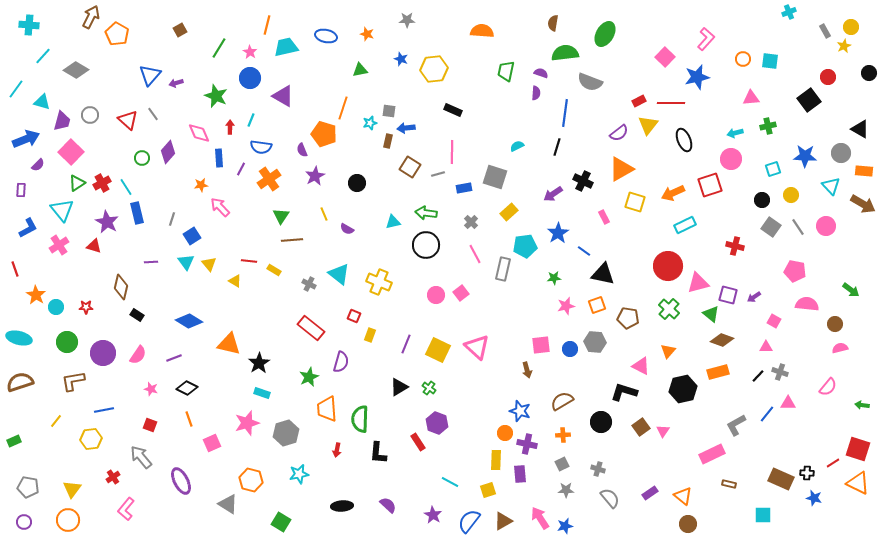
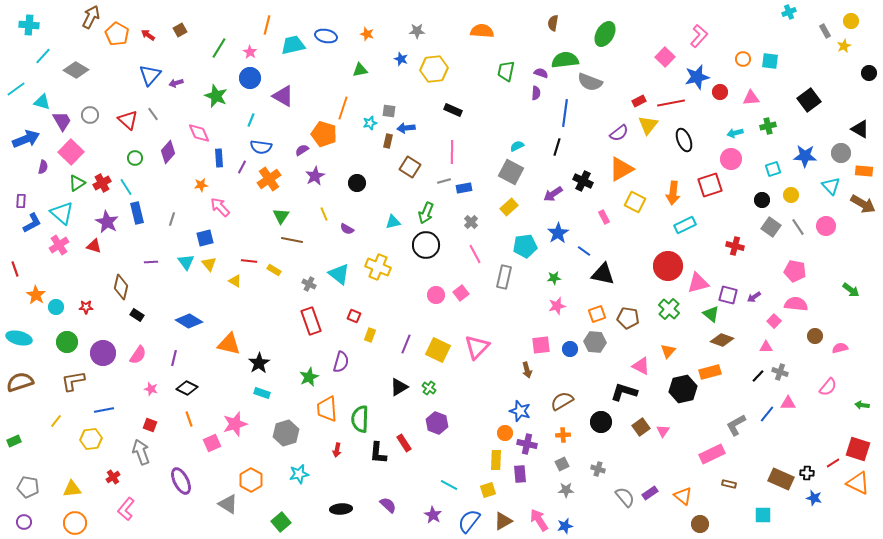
gray star at (407, 20): moved 10 px right, 11 px down
yellow circle at (851, 27): moved 6 px up
pink L-shape at (706, 39): moved 7 px left, 3 px up
cyan trapezoid at (286, 47): moved 7 px right, 2 px up
green semicircle at (565, 53): moved 7 px down
red circle at (828, 77): moved 108 px left, 15 px down
cyan line at (16, 89): rotated 18 degrees clockwise
red line at (671, 103): rotated 12 degrees counterclockwise
purple trapezoid at (62, 121): rotated 45 degrees counterclockwise
red arrow at (230, 127): moved 82 px left, 92 px up; rotated 56 degrees counterclockwise
purple semicircle at (302, 150): rotated 80 degrees clockwise
green circle at (142, 158): moved 7 px left
purple semicircle at (38, 165): moved 5 px right, 2 px down; rotated 32 degrees counterclockwise
purple line at (241, 169): moved 1 px right, 2 px up
gray line at (438, 174): moved 6 px right, 7 px down
gray square at (495, 177): moved 16 px right, 5 px up; rotated 10 degrees clockwise
purple rectangle at (21, 190): moved 11 px down
orange arrow at (673, 193): rotated 60 degrees counterclockwise
yellow square at (635, 202): rotated 10 degrees clockwise
cyan triangle at (62, 210): moved 3 px down; rotated 10 degrees counterclockwise
yellow rectangle at (509, 212): moved 5 px up
green arrow at (426, 213): rotated 75 degrees counterclockwise
blue L-shape at (28, 228): moved 4 px right, 5 px up
blue square at (192, 236): moved 13 px right, 2 px down; rotated 18 degrees clockwise
brown line at (292, 240): rotated 15 degrees clockwise
gray rectangle at (503, 269): moved 1 px right, 8 px down
yellow cross at (379, 282): moved 1 px left, 15 px up
pink semicircle at (807, 304): moved 11 px left
orange square at (597, 305): moved 9 px down
pink star at (566, 306): moved 9 px left
pink square at (774, 321): rotated 16 degrees clockwise
brown circle at (835, 324): moved 20 px left, 12 px down
red rectangle at (311, 328): moved 7 px up; rotated 32 degrees clockwise
pink triangle at (477, 347): rotated 32 degrees clockwise
purple line at (174, 358): rotated 56 degrees counterclockwise
orange rectangle at (718, 372): moved 8 px left
pink star at (247, 423): moved 12 px left, 1 px down
red rectangle at (418, 442): moved 14 px left, 1 px down
gray arrow at (141, 457): moved 5 px up; rotated 20 degrees clockwise
orange hexagon at (251, 480): rotated 15 degrees clockwise
cyan line at (450, 482): moved 1 px left, 3 px down
yellow triangle at (72, 489): rotated 48 degrees clockwise
gray semicircle at (610, 498): moved 15 px right, 1 px up
black ellipse at (342, 506): moved 1 px left, 3 px down
pink arrow at (540, 518): moved 1 px left, 2 px down
orange circle at (68, 520): moved 7 px right, 3 px down
green square at (281, 522): rotated 18 degrees clockwise
brown circle at (688, 524): moved 12 px right
